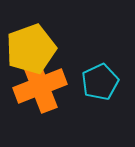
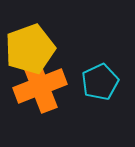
yellow pentagon: moved 1 px left
